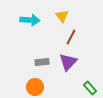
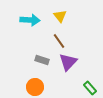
yellow triangle: moved 2 px left
brown line: moved 12 px left, 4 px down; rotated 63 degrees counterclockwise
gray rectangle: moved 2 px up; rotated 24 degrees clockwise
